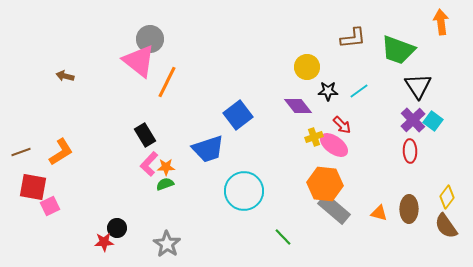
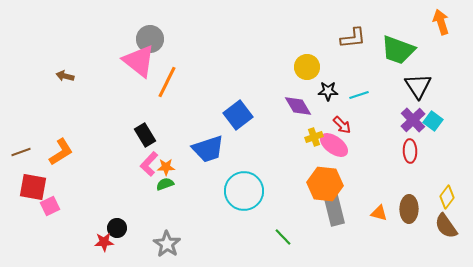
orange arrow: rotated 10 degrees counterclockwise
cyan line: moved 4 px down; rotated 18 degrees clockwise
purple diamond: rotated 8 degrees clockwise
gray rectangle: rotated 36 degrees clockwise
